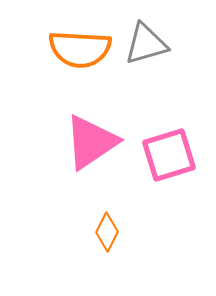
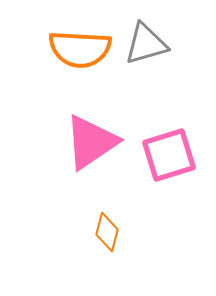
orange diamond: rotated 12 degrees counterclockwise
